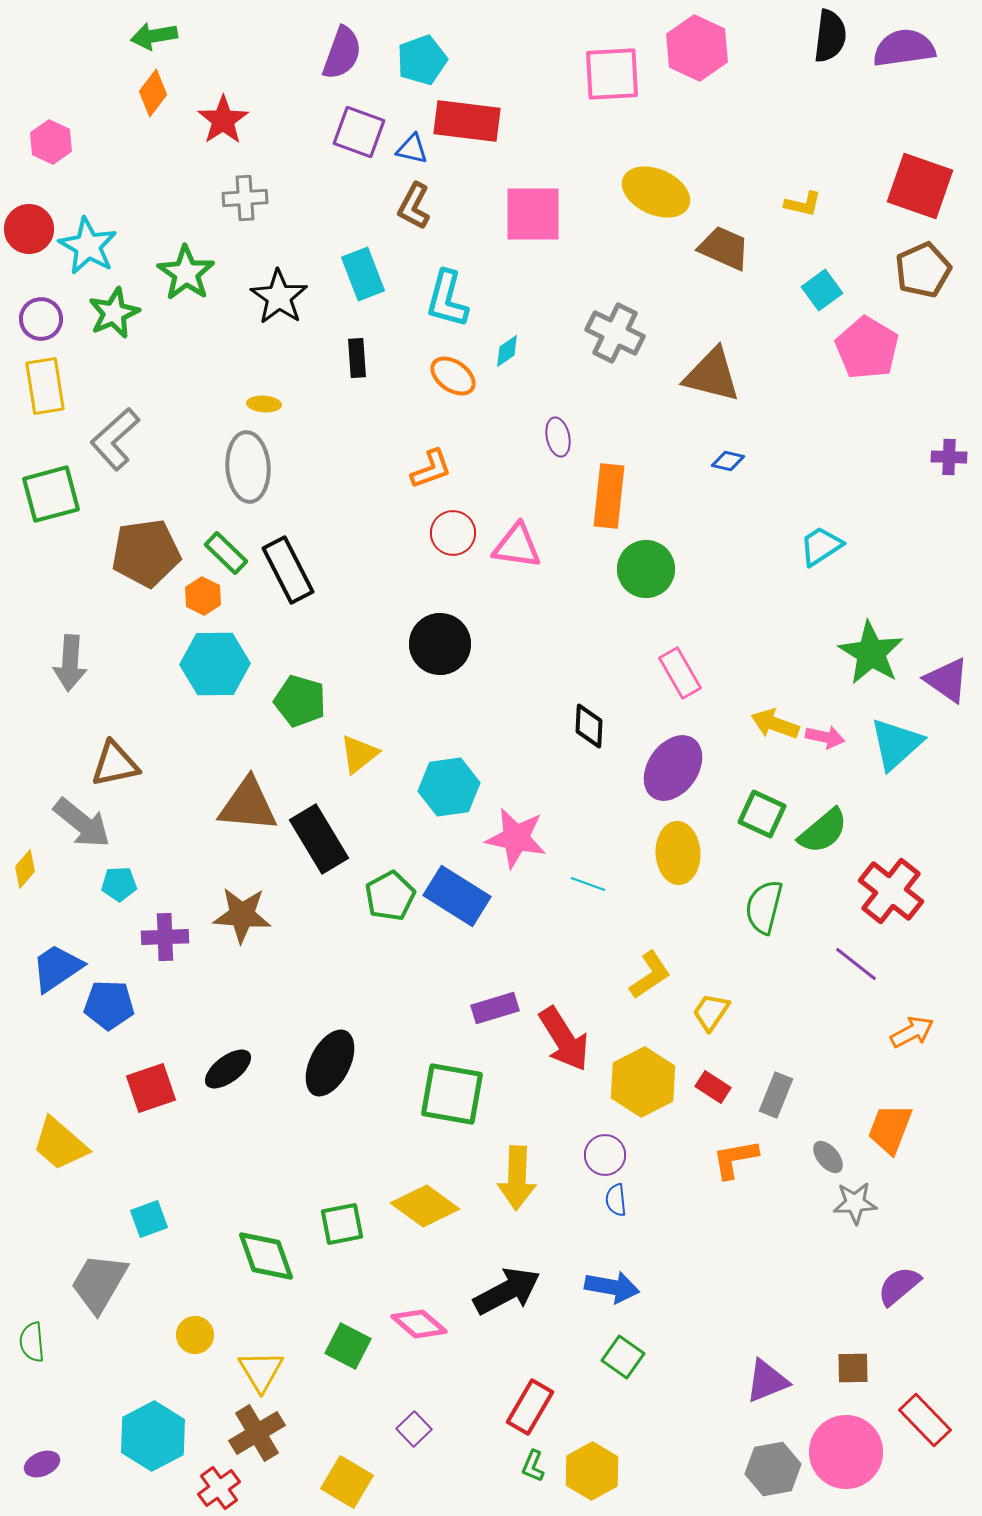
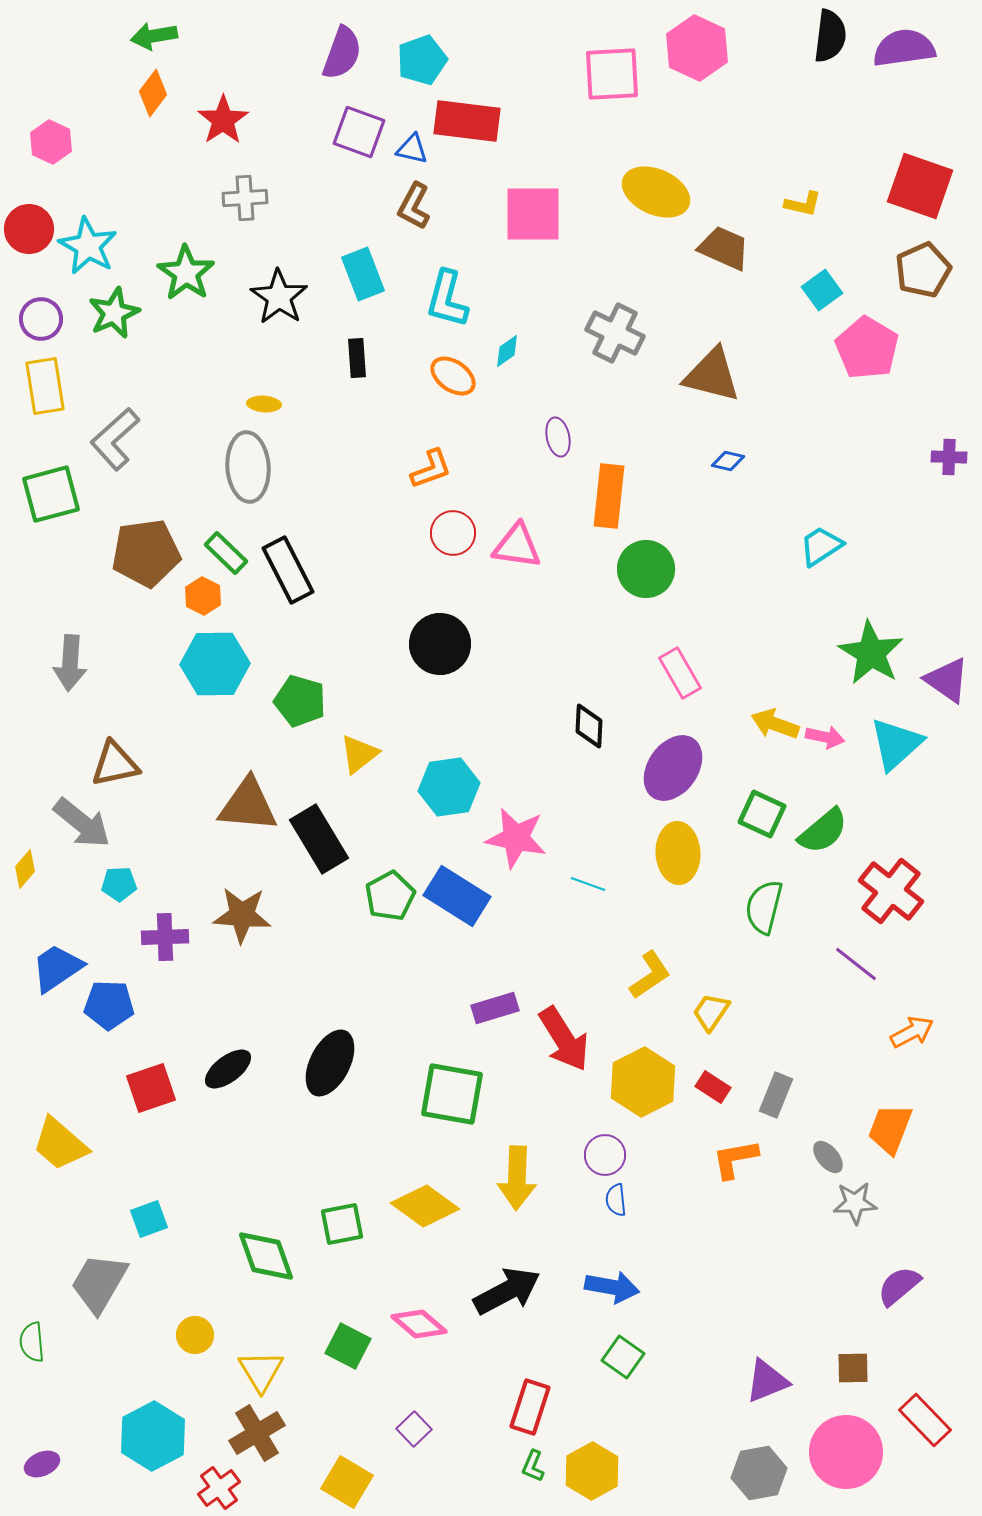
red rectangle at (530, 1407): rotated 12 degrees counterclockwise
gray hexagon at (773, 1469): moved 14 px left, 4 px down
